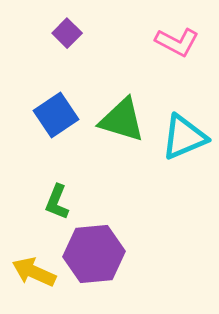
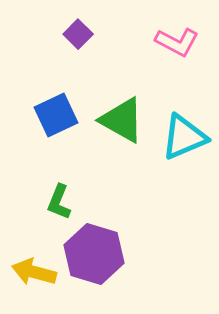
purple square: moved 11 px right, 1 px down
blue square: rotated 9 degrees clockwise
green triangle: rotated 12 degrees clockwise
green L-shape: moved 2 px right
purple hexagon: rotated 22 degrees clockwise
yellow arrow: rotated 9 degrees counterclockwise
